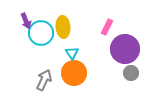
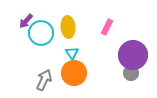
purple arrow: rotated 63 degrees clockwise
yellow ellipse: moved 5 px right
purple circle: moved 8 px right, 6 px down
